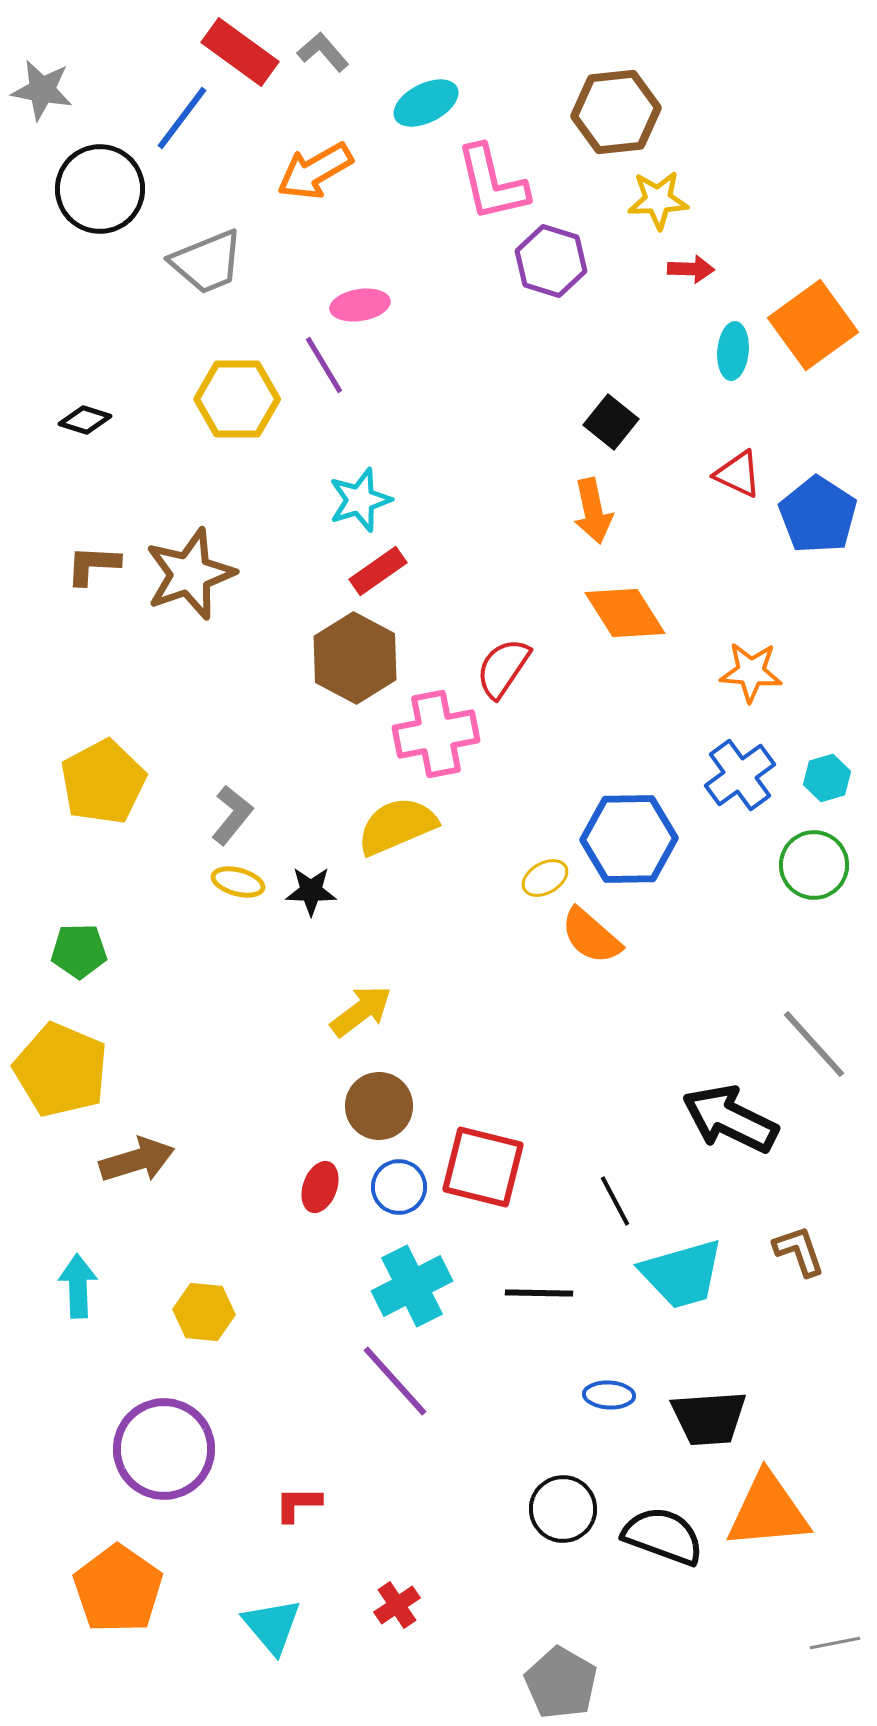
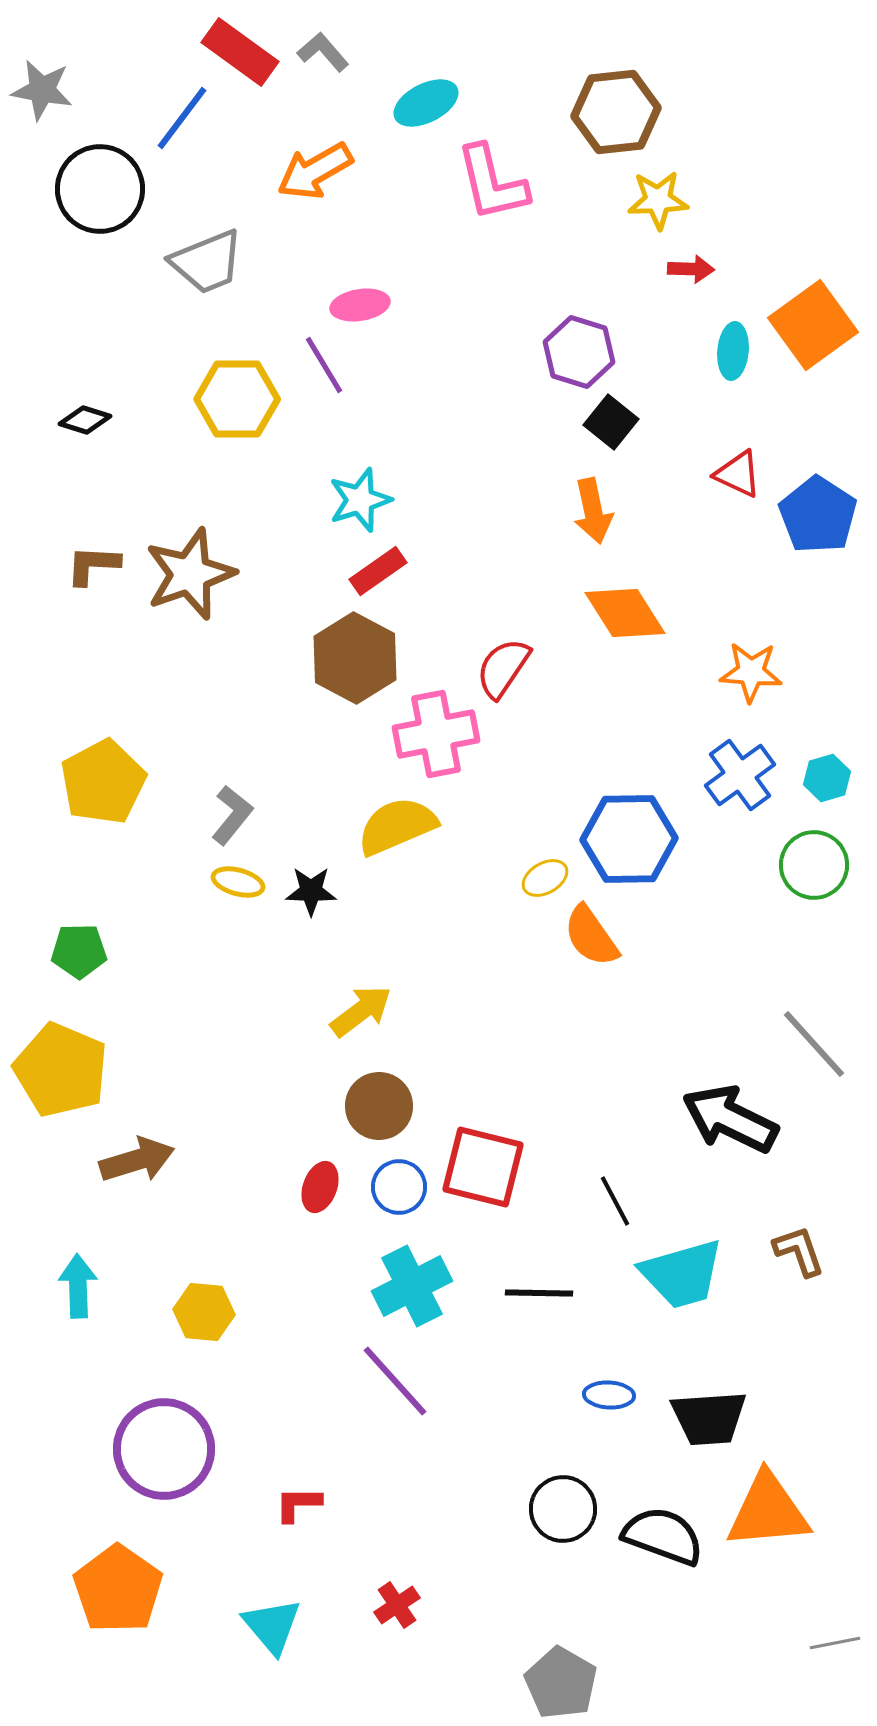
purple hexagon at (551, 261): moved 28 px right, 91 px down
orange semicircle at (591, 936): rotated 14 degrees clockwise
